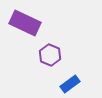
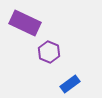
purple hexagon: moved 1 px left, 3 px up
